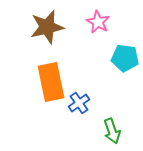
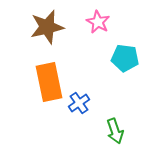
orange rectangle: moved 2 px left
green arrow: moved 3 px right
